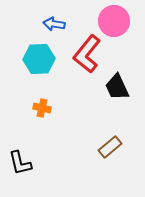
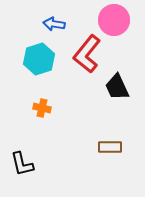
pink circle: moved 1 px up
cyan hexagon: rotated 16 degrees counterclockwise
brown rectangle: rotated 40 degrees clockwise
black L-shape: moved 2 px right, 1 px down
